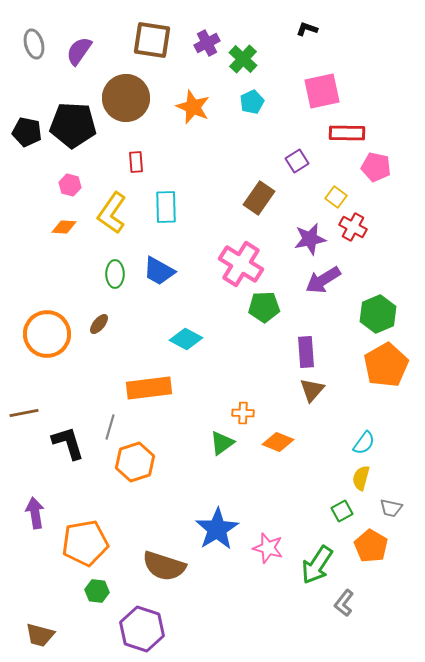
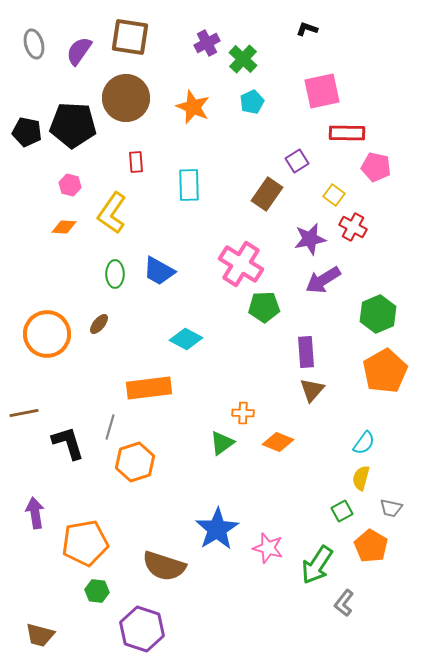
brown square at (152, 40): moved 22 px left, 3 px up
yellow square at (336, 197): moved 2 px left, 2 px up
brown rectangle at (259, 198): moved 8 px right, 4 px up
cyan rectangle at (166, 207): moved 23 px right, 22 px up
orange pentagon at (386, 365): moved 1 px left, 6 px down
